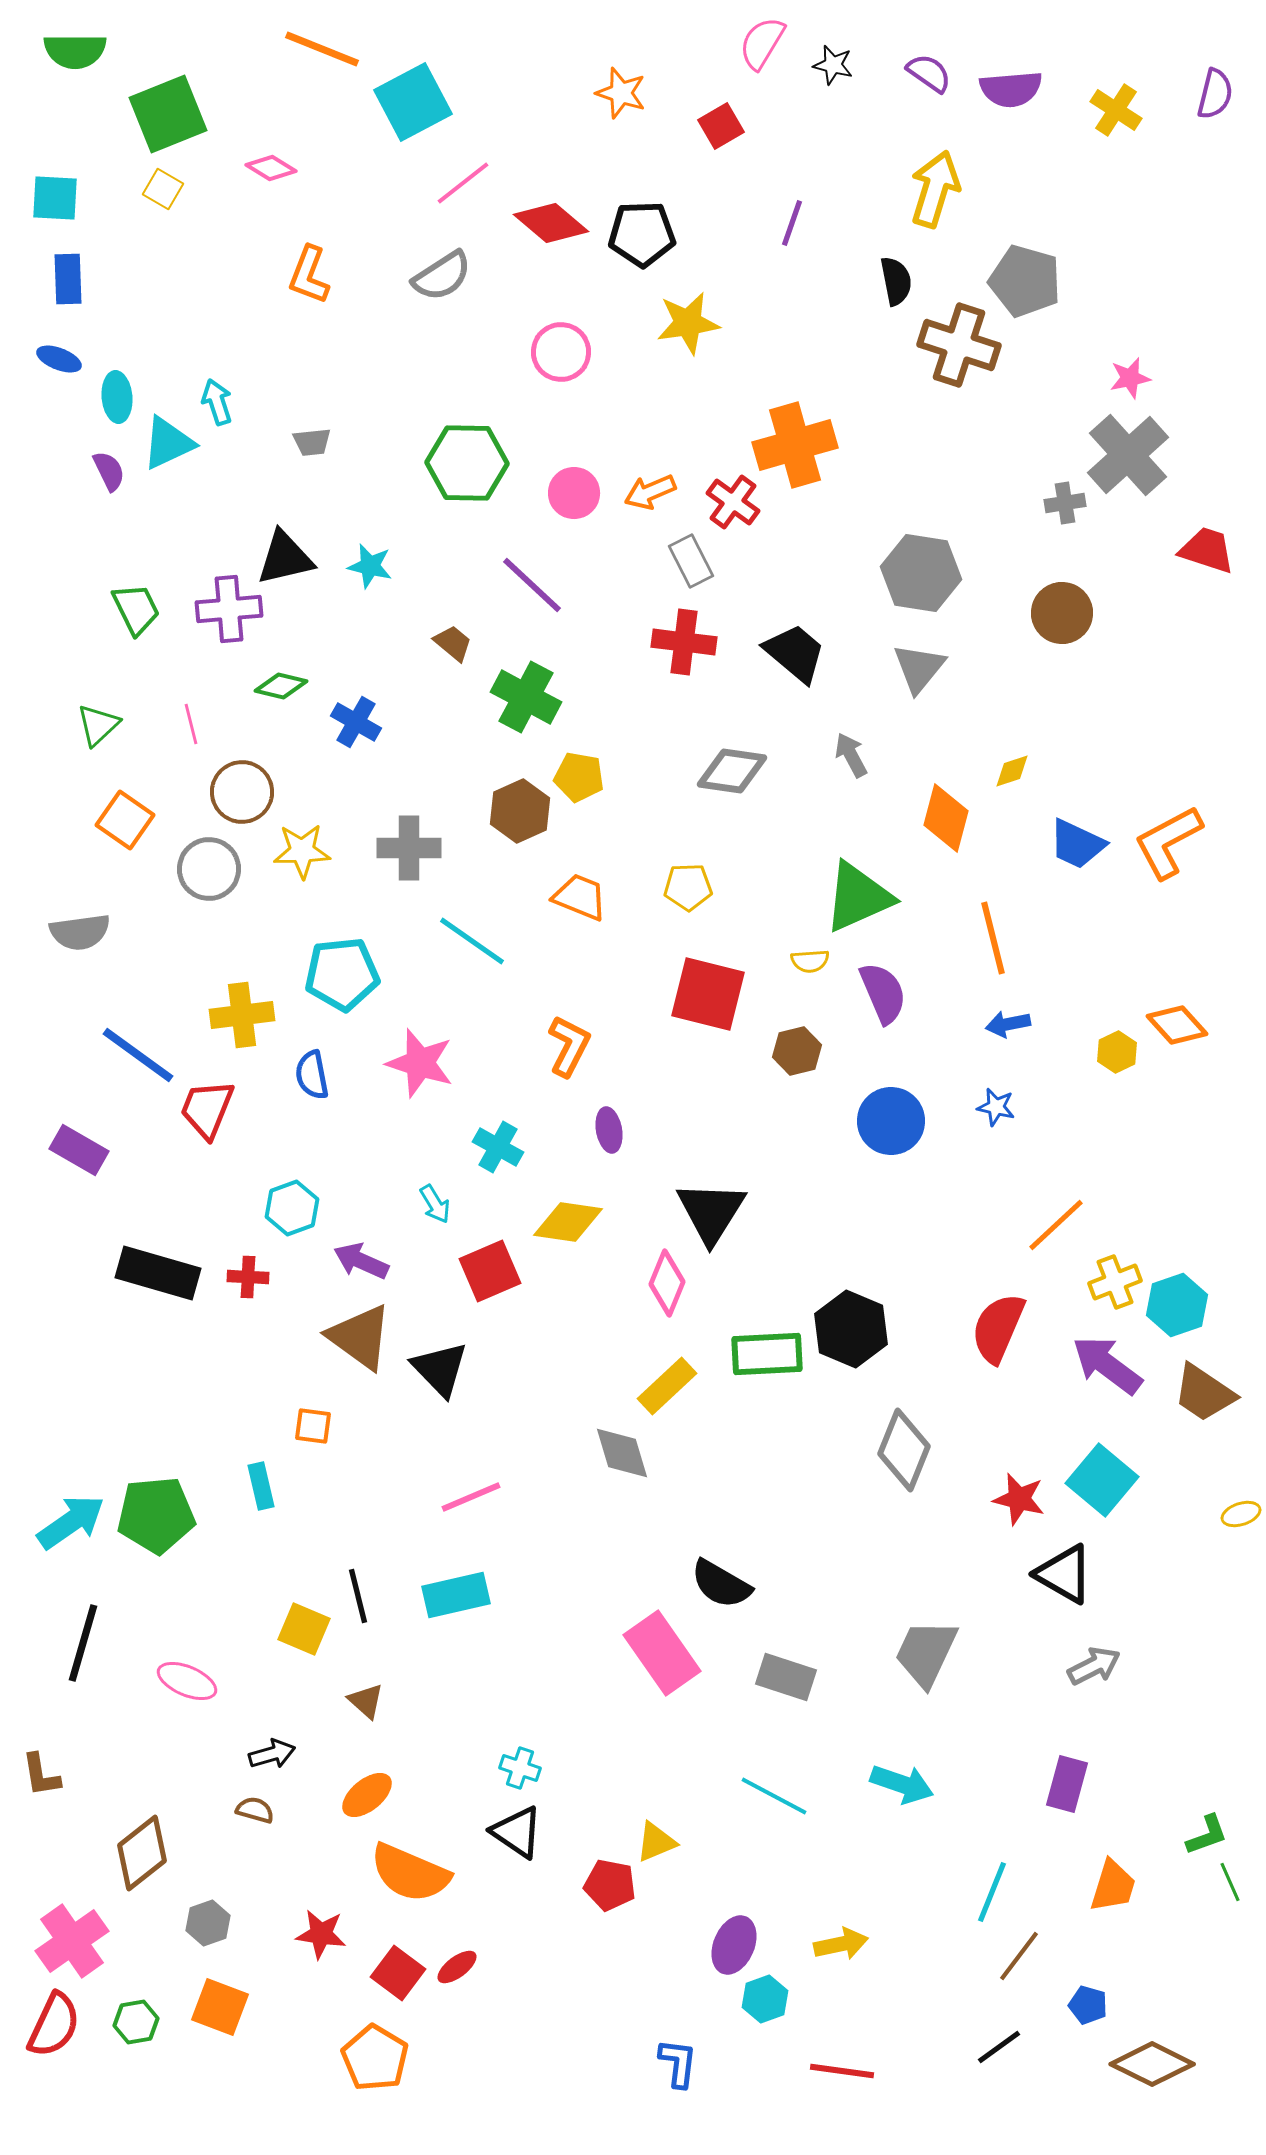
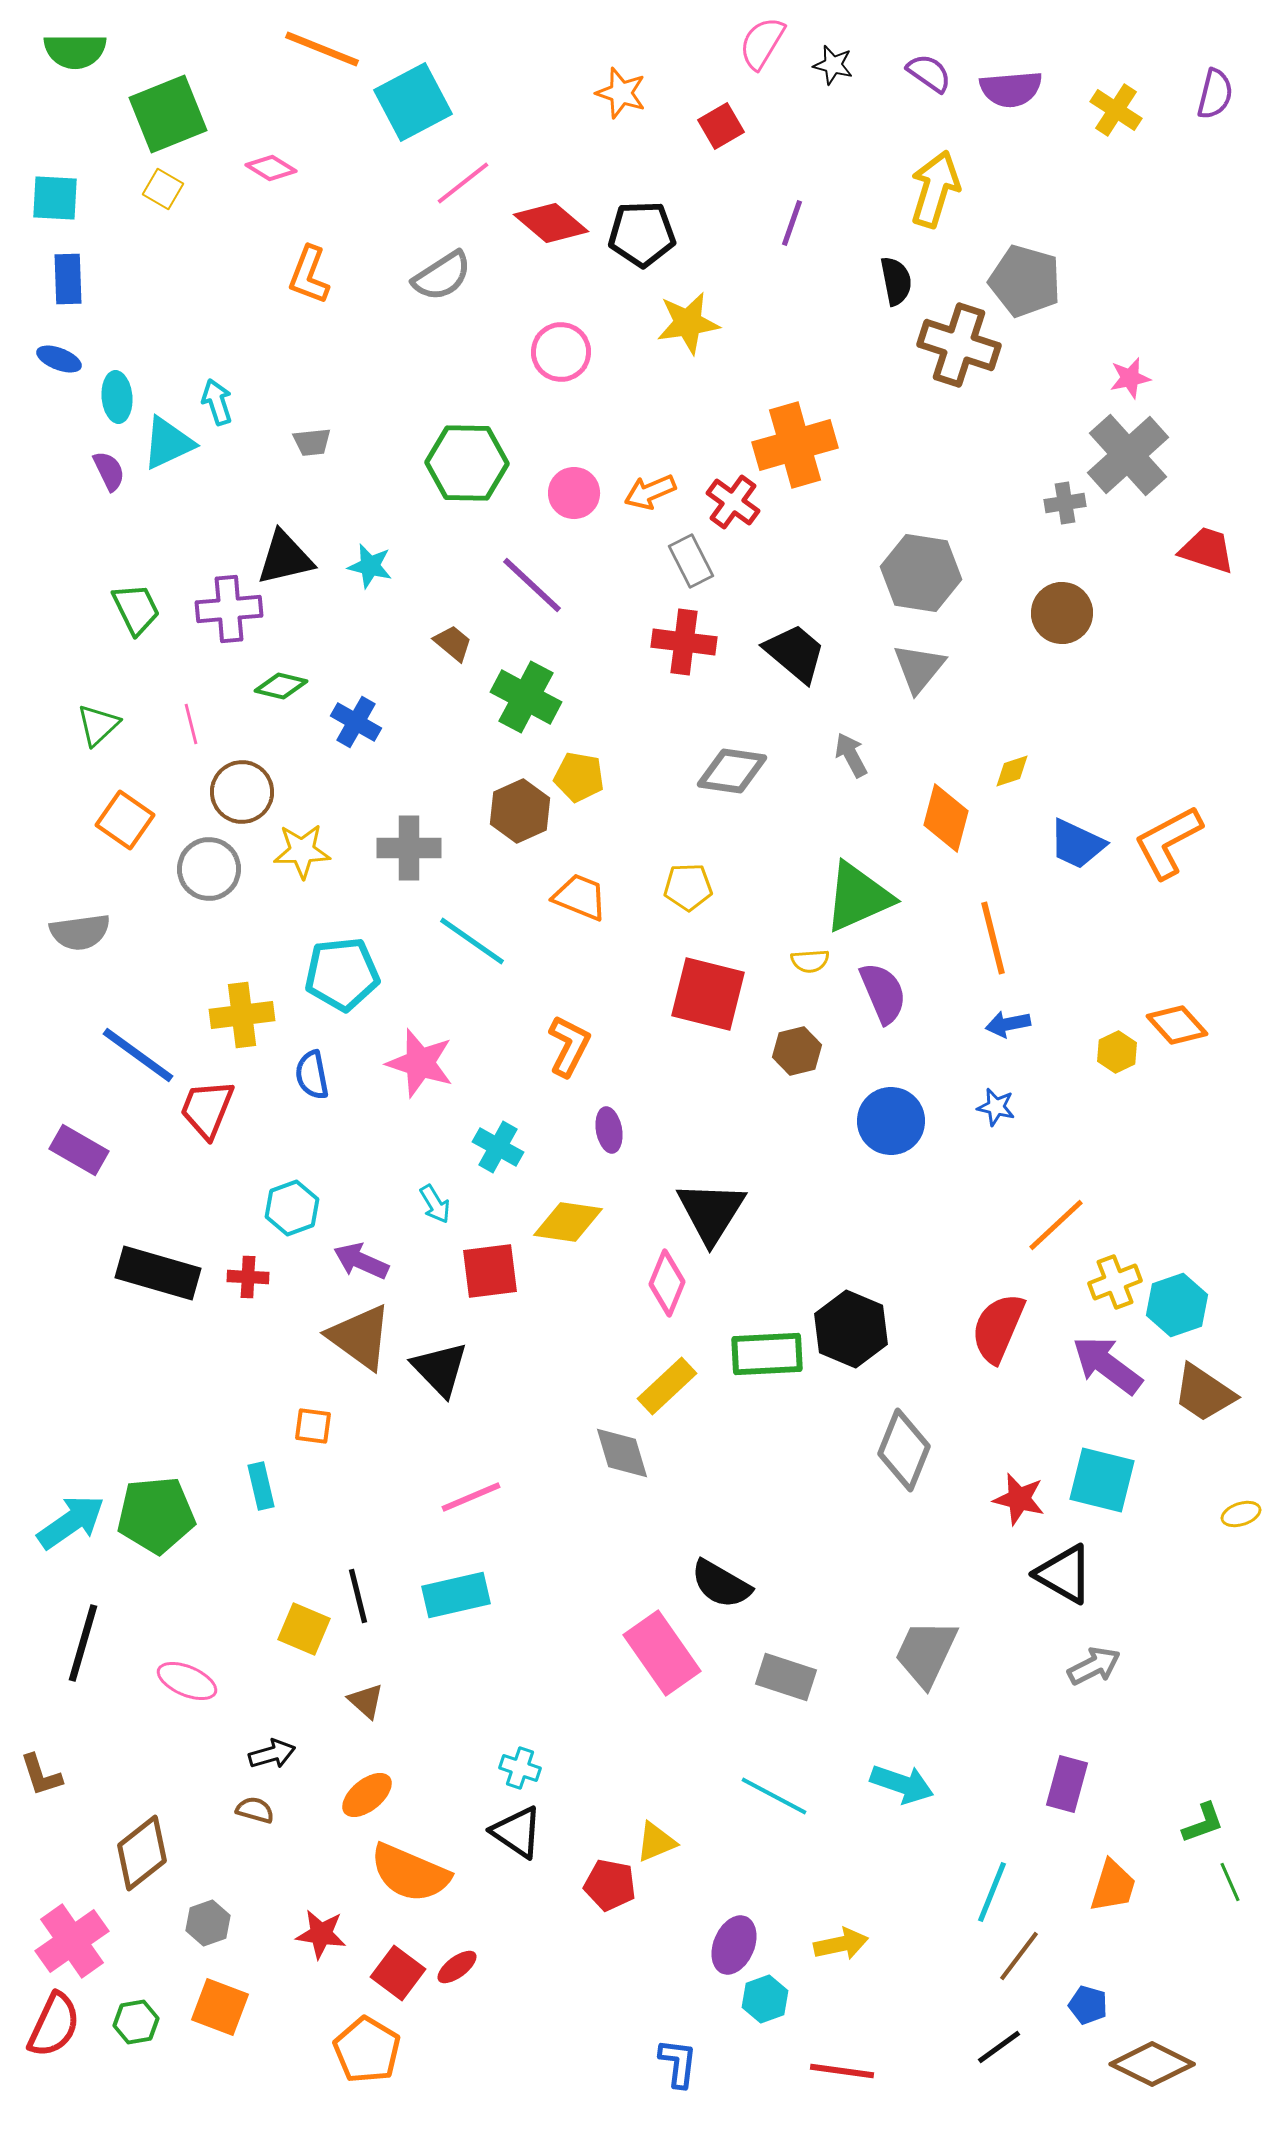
red square at (490, 1271): rotated 16 degrees clockwise
cyan square at (1102, 1480): rotated 26 degrees counterclockwise
brown L-shape at (41, 1775): rotated 9 degrees counterclockwise
green L-shape at (1207, 1835): moved 4 px left, 12 px up
orange pentagon at (375, 2058): moved 8 px left, 8 px up
